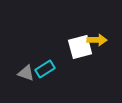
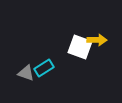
white square: rotated 35 degrees clockwise
cyan rectangle: moved 1 px left, 1 px up
